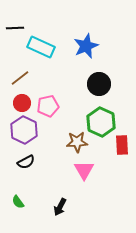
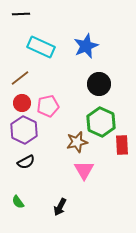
black line: moved 6 px right, 14 px up
brown star: rotated 10 degrees counterclockwise
